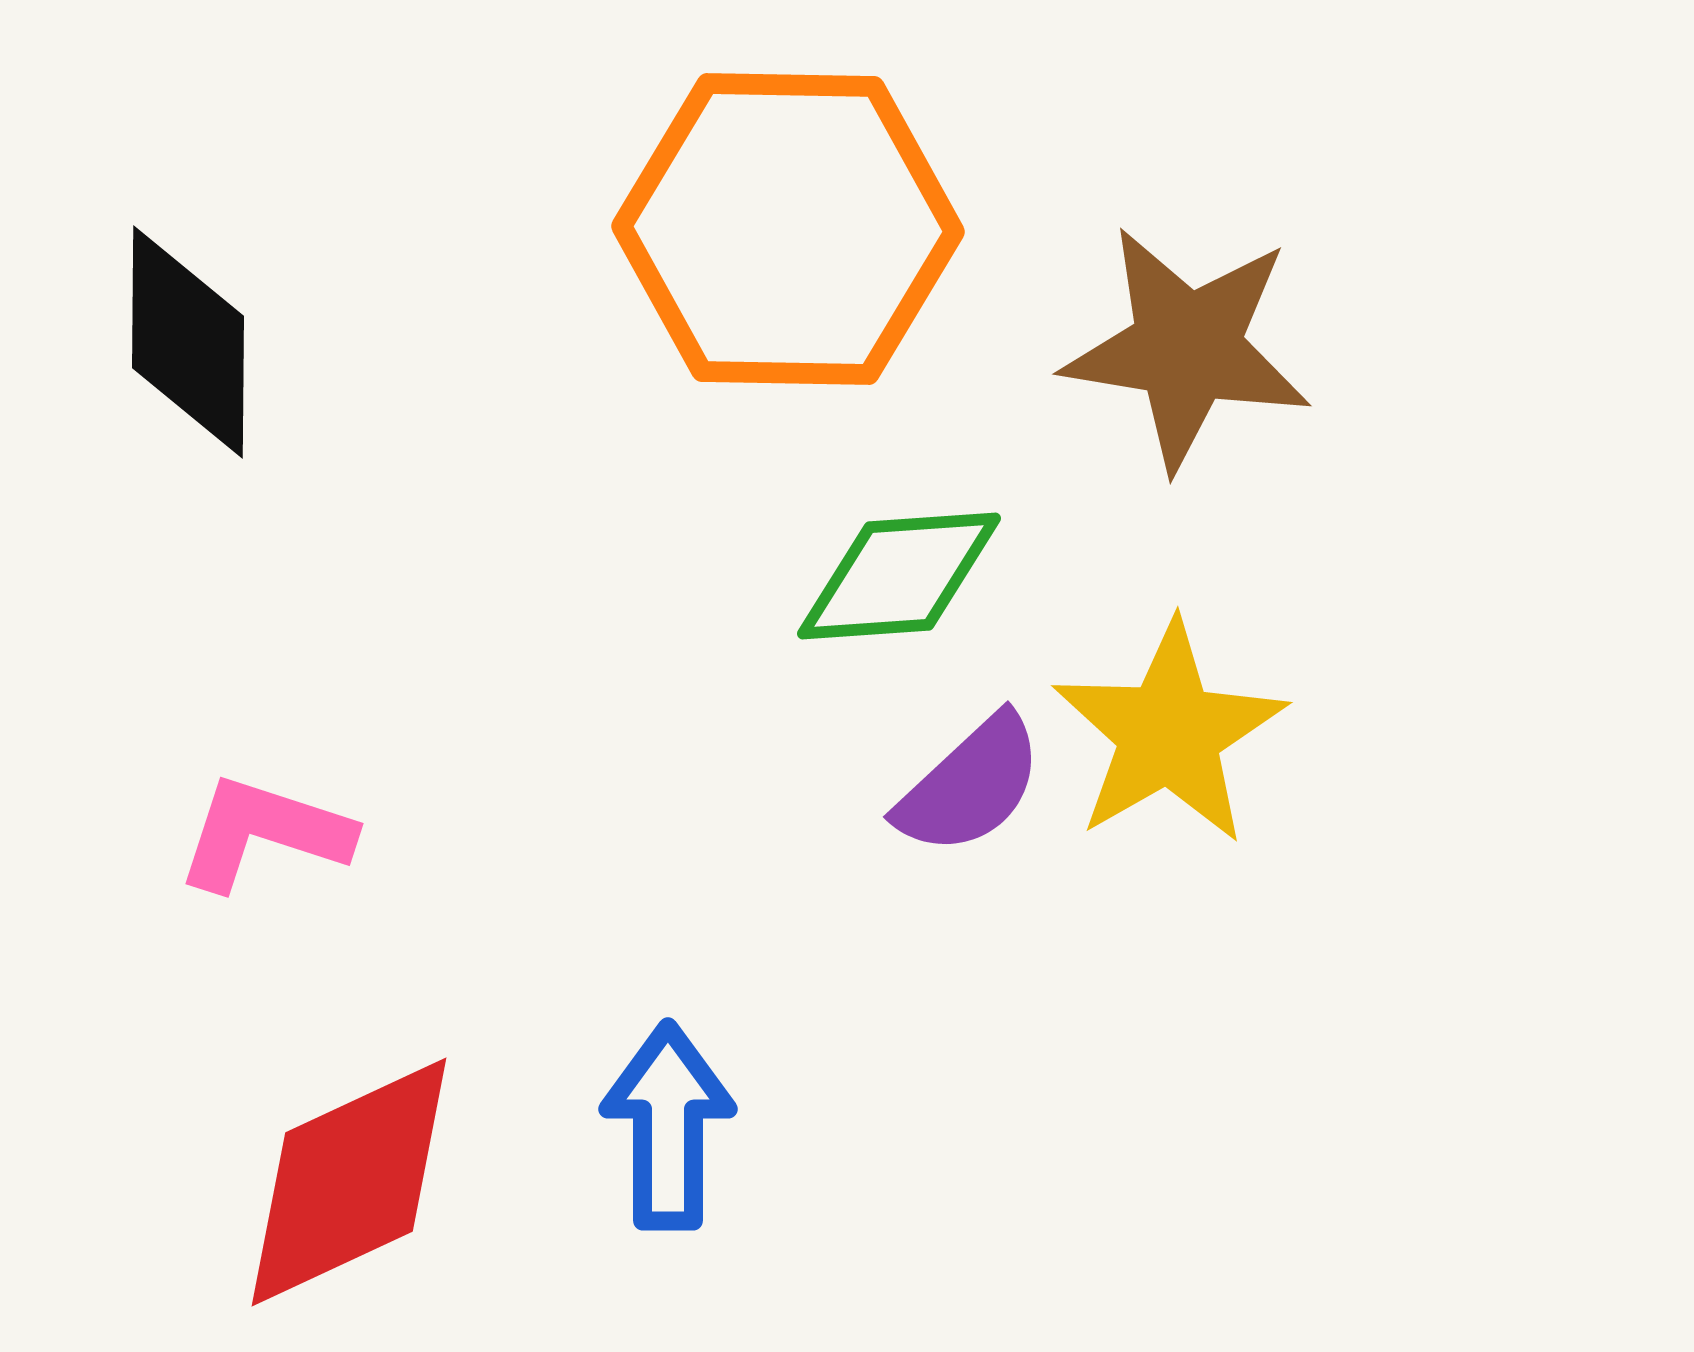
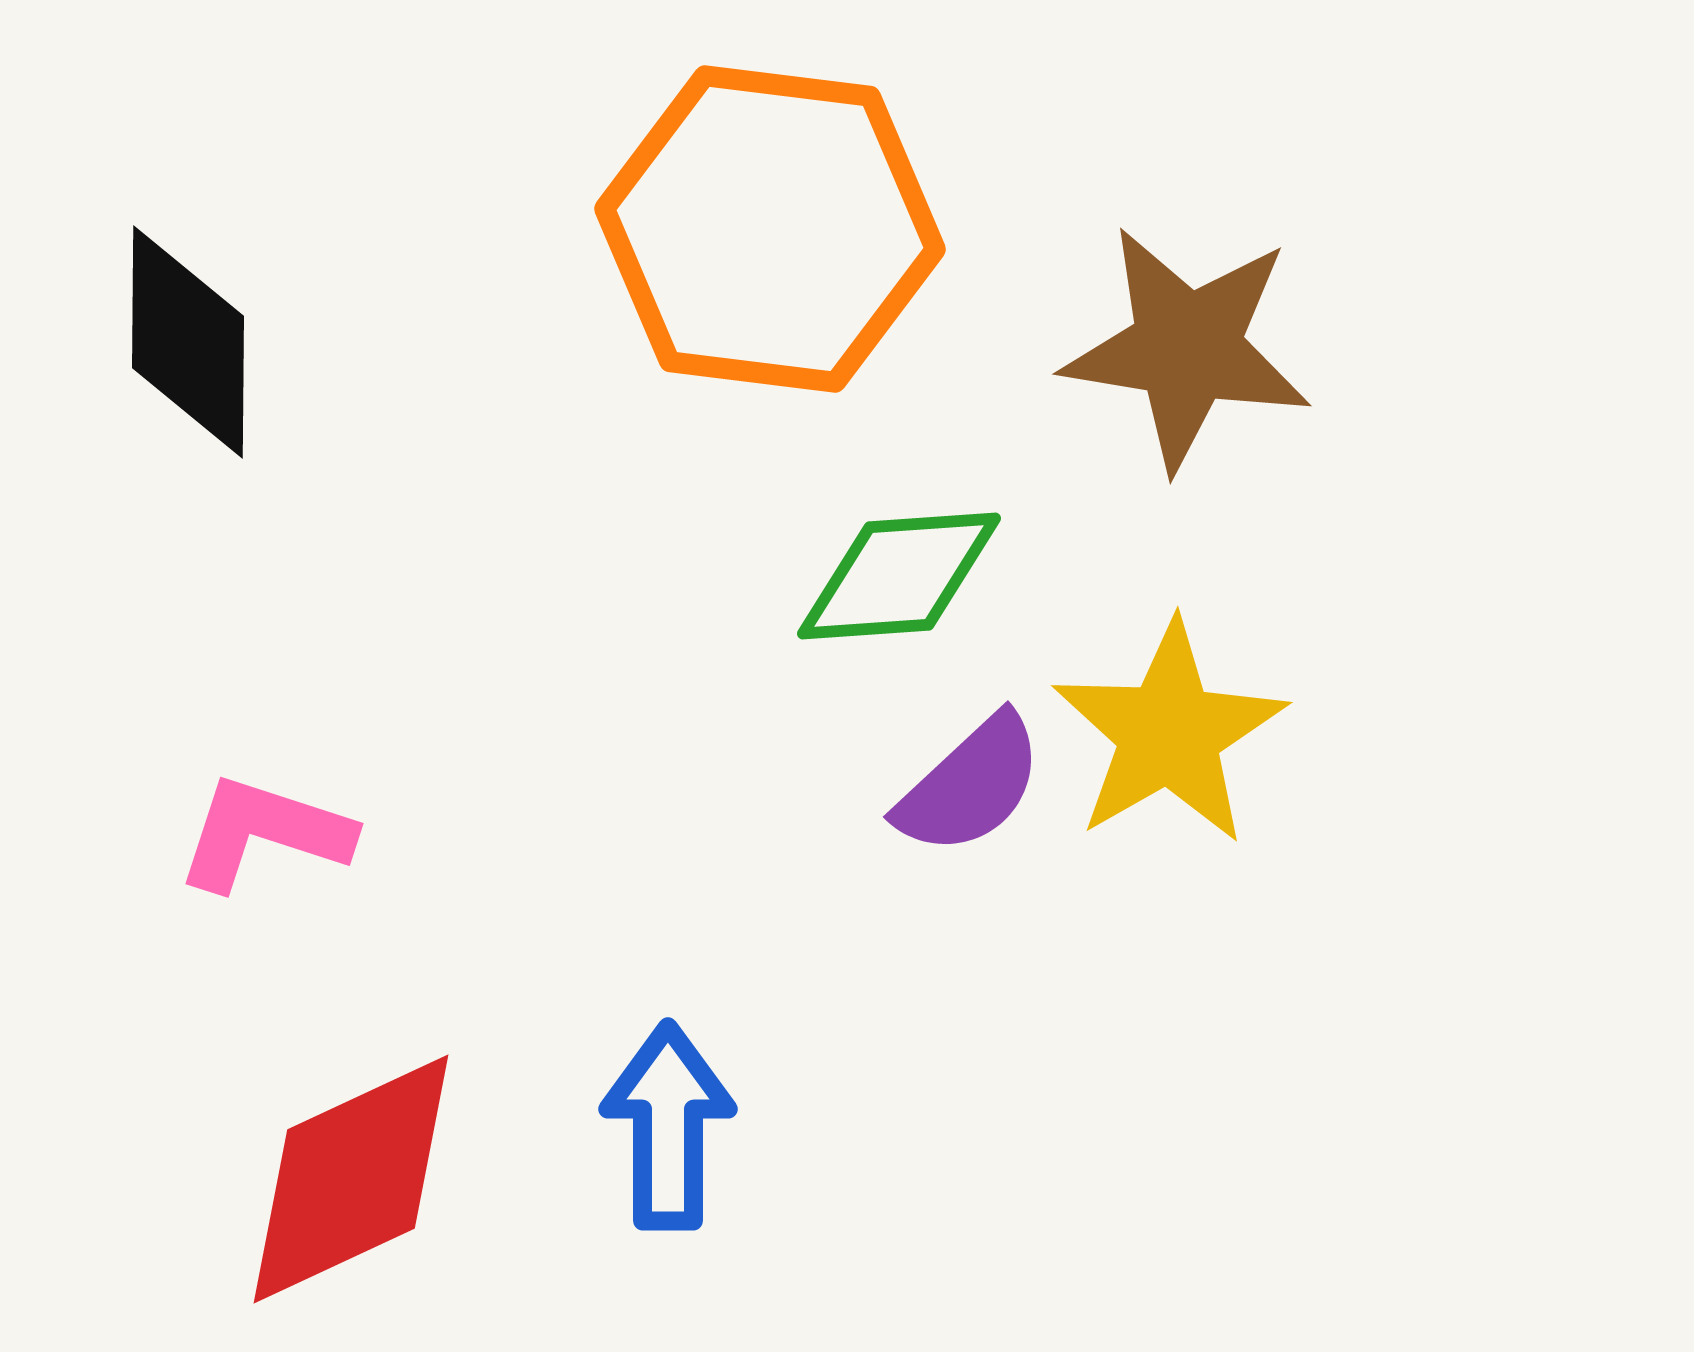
orange hexagon: moved 18 px left; rotated 6 degrees clockwise
red diamond: moved 2 px right, 3 px up
